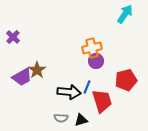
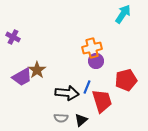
cyan arrow: moved 2 px left
purple cross: rotated 16 degrees counterclockwise
black arrow: moved 2 px left, 1 px down
black triangle: rotated 24 degrees counterclockwise
